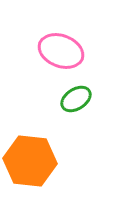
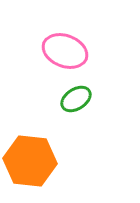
pink ellipse: moved 4 px right
